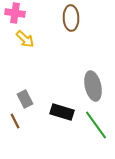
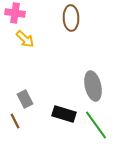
black rectangle: moved 2 px right, 2 px down
